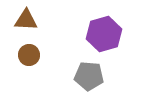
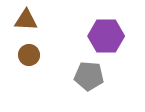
purple hexagon: moved 2 px right, 2 px down; rotated 16 degrees clockwise
